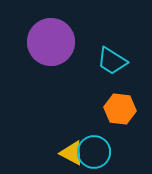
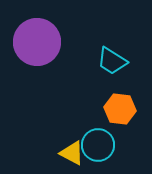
purple circle: moved 14 px left
cyan circle: moved 4 px right, 7 px up
